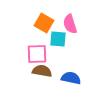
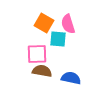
pink semicircle: moved 2 px left
